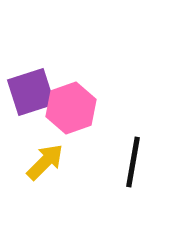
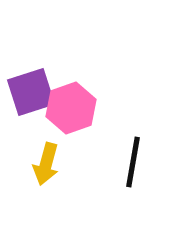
yellow arrow: moved 1 px right, 2 px down; rotated 150 degrees clockwise
